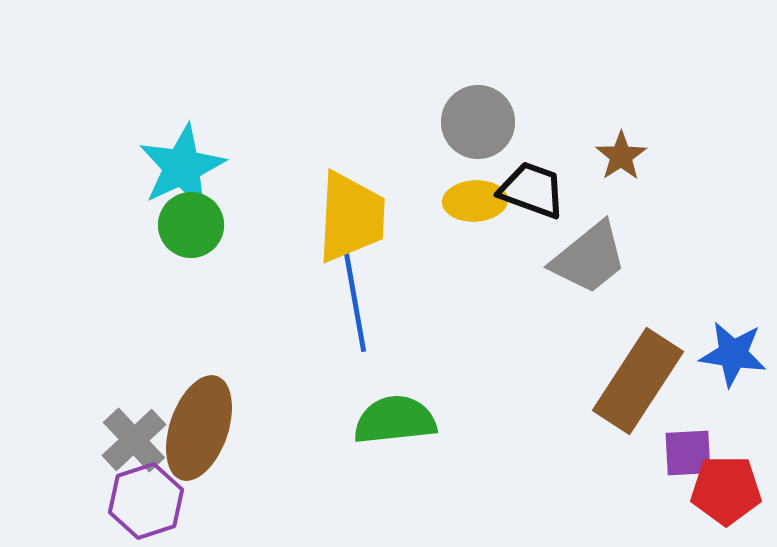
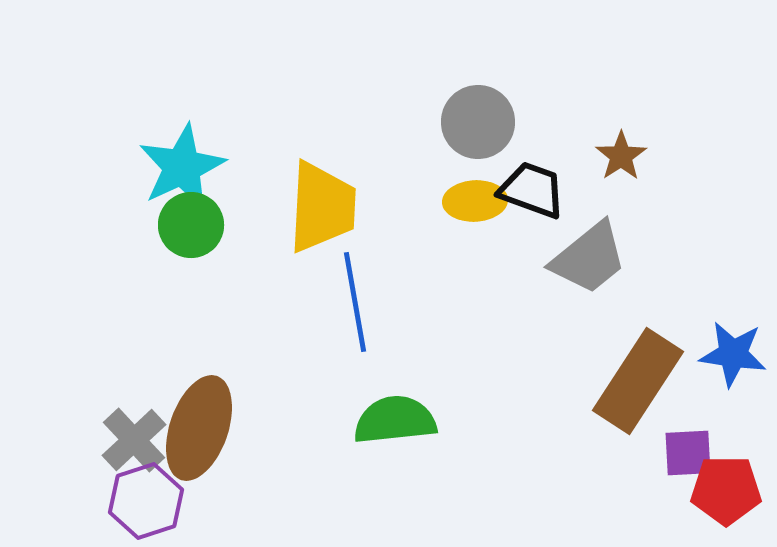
yellow trapezoid: moved 29 px left, 10 px up
